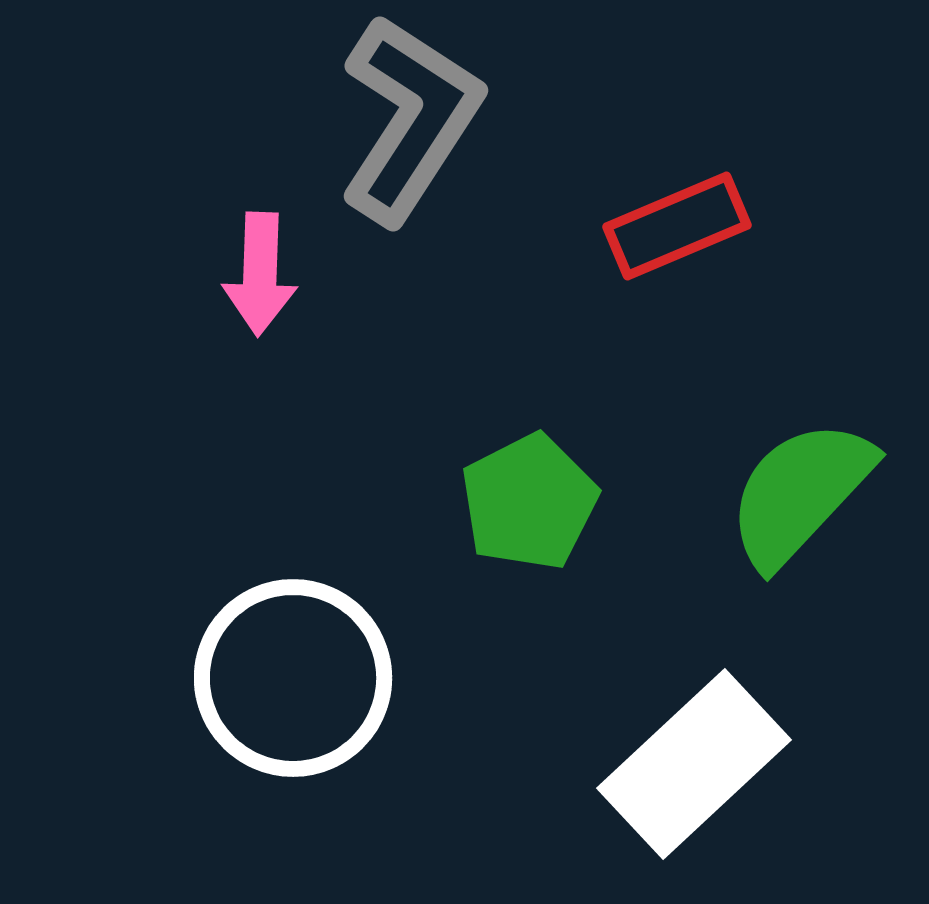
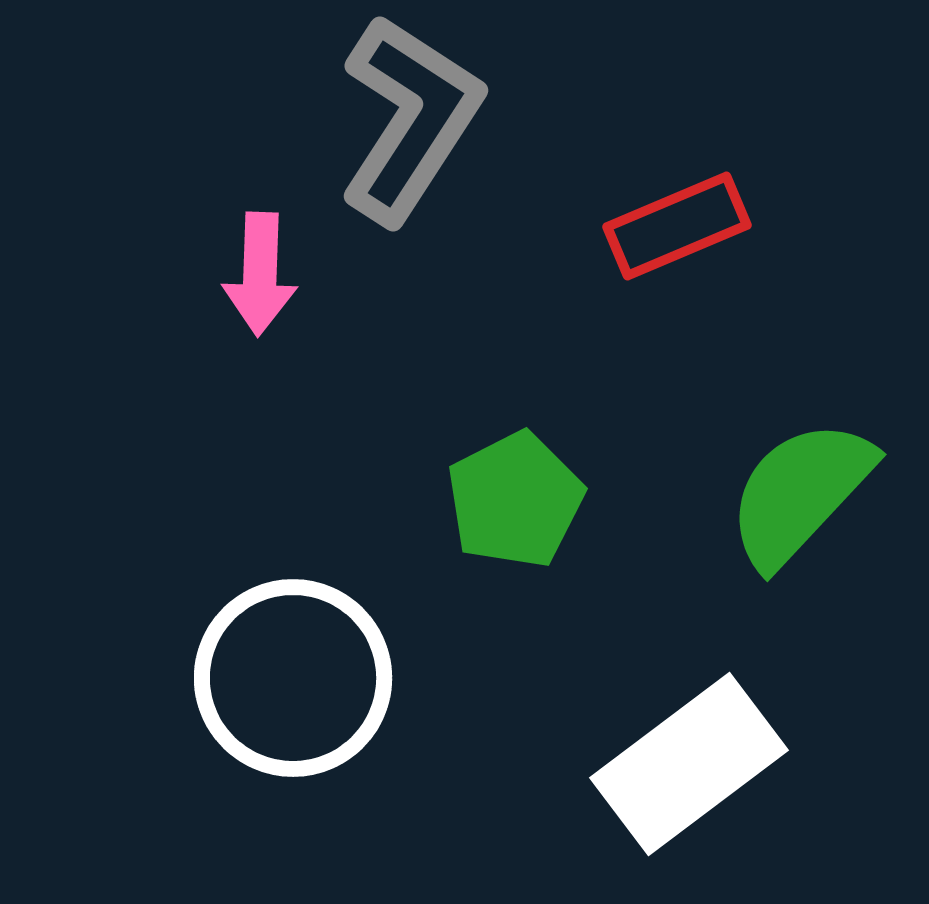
green pentagon: moved 14 px left, 2 px up
white rectangle: moved 5 px left; rotated 6 degrees clockwise
